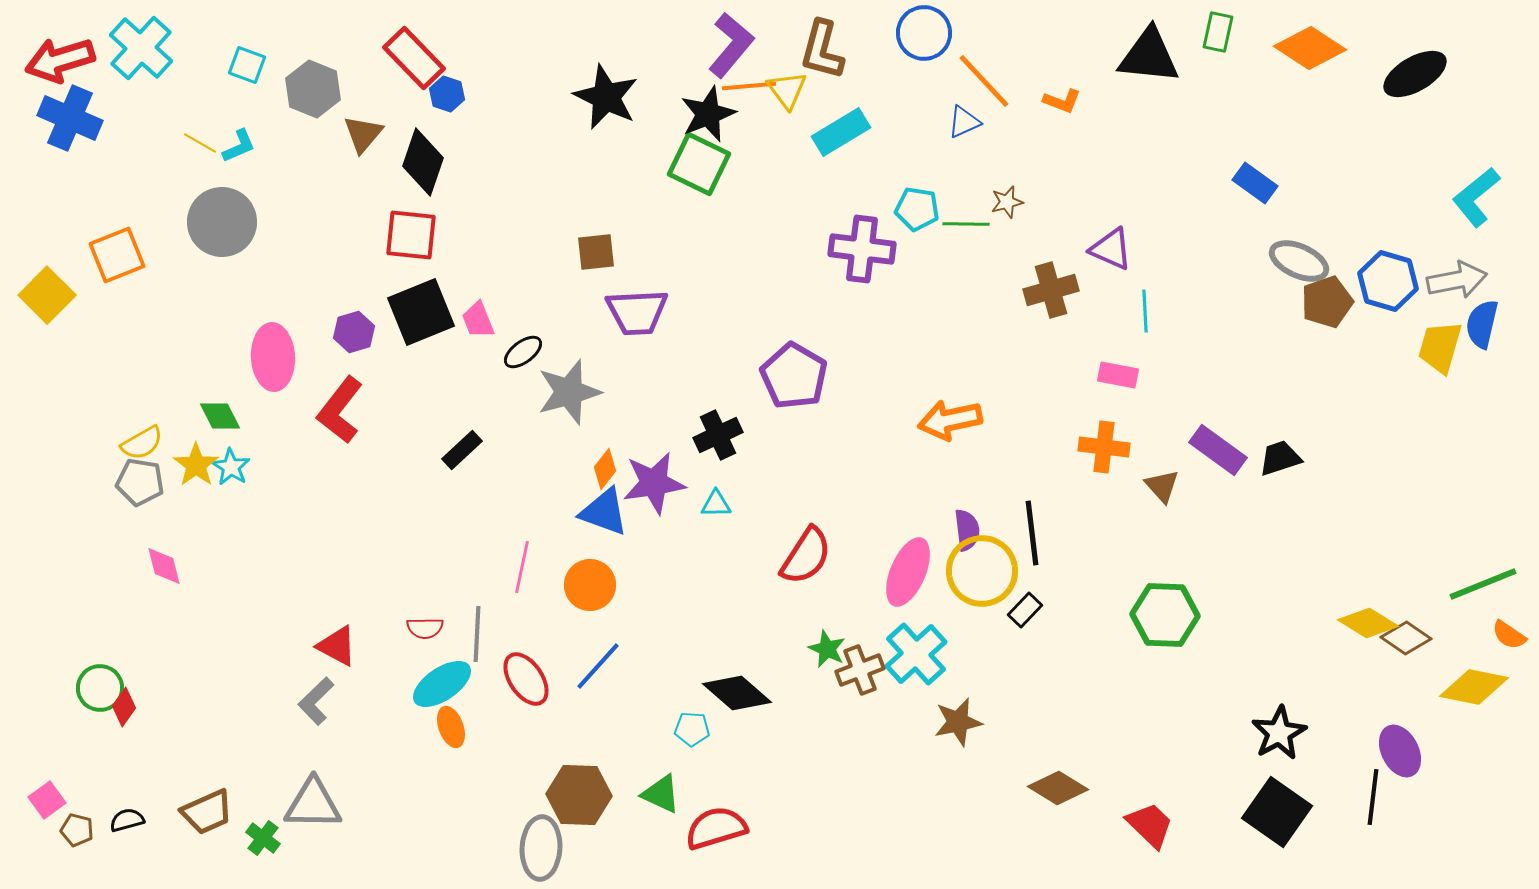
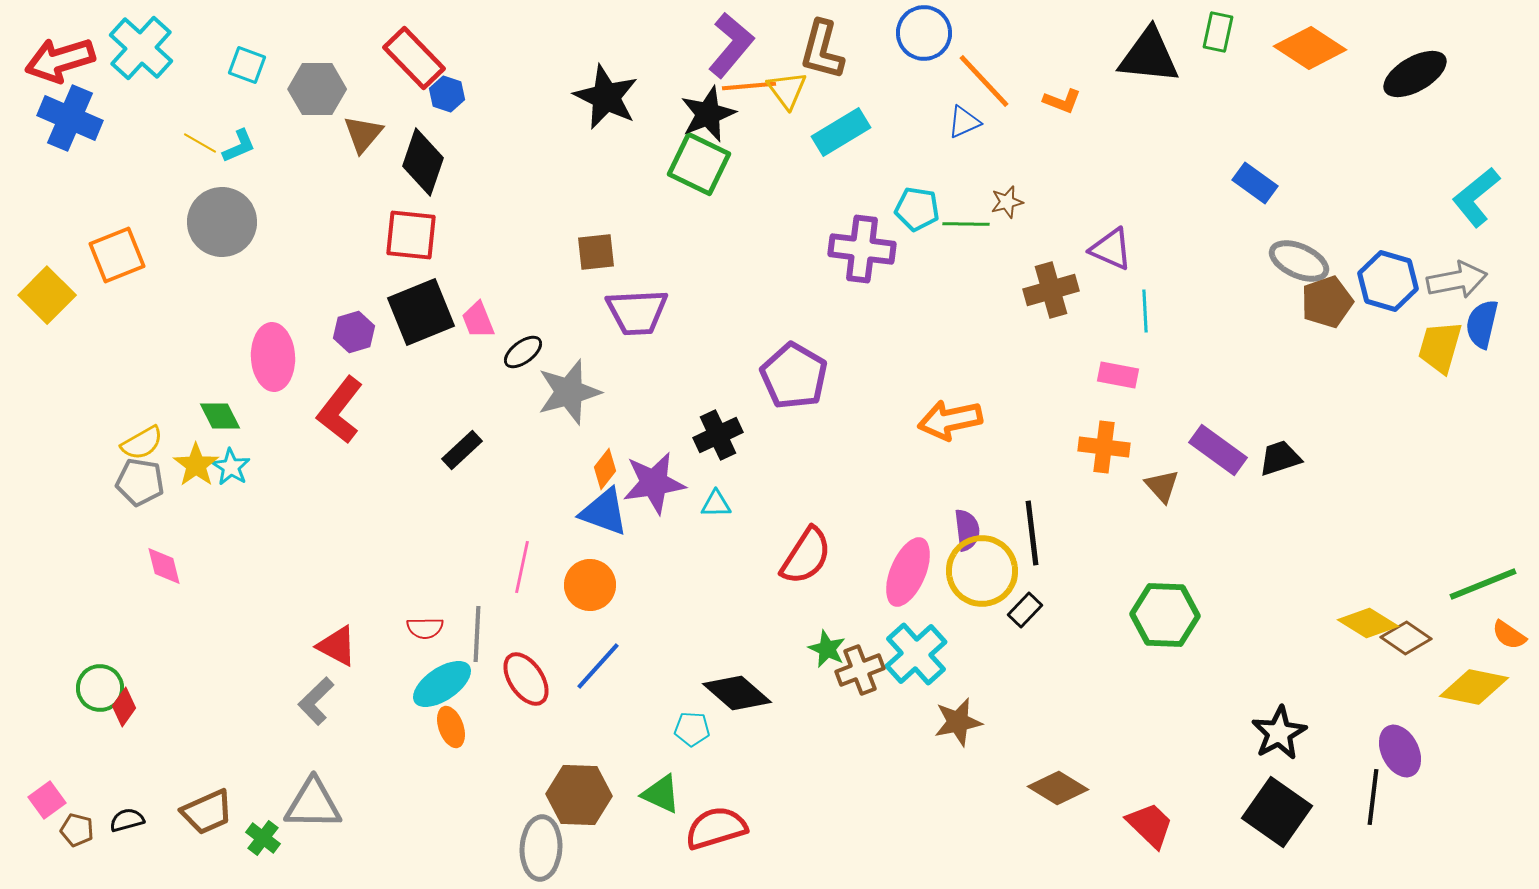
gray hexagon at (313, 89): moved 4 px right; rotated 22 degrees counterclockwise
